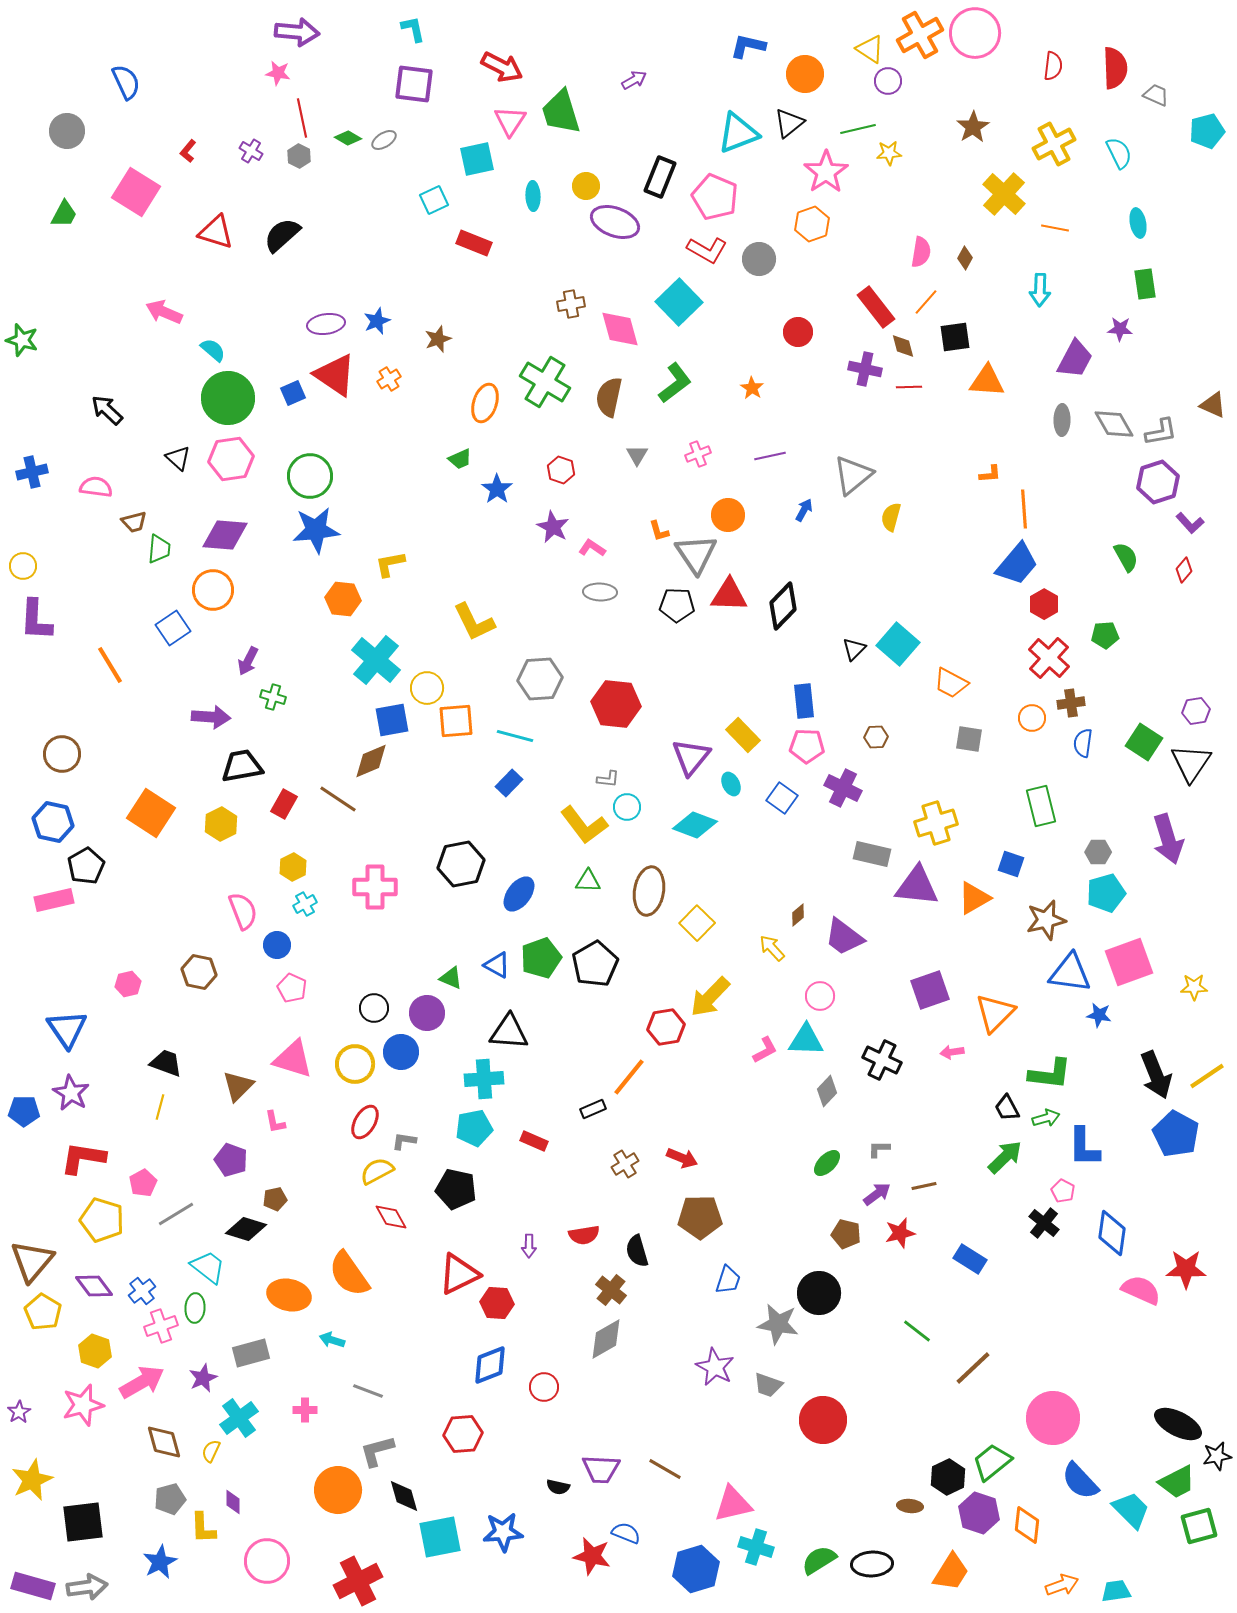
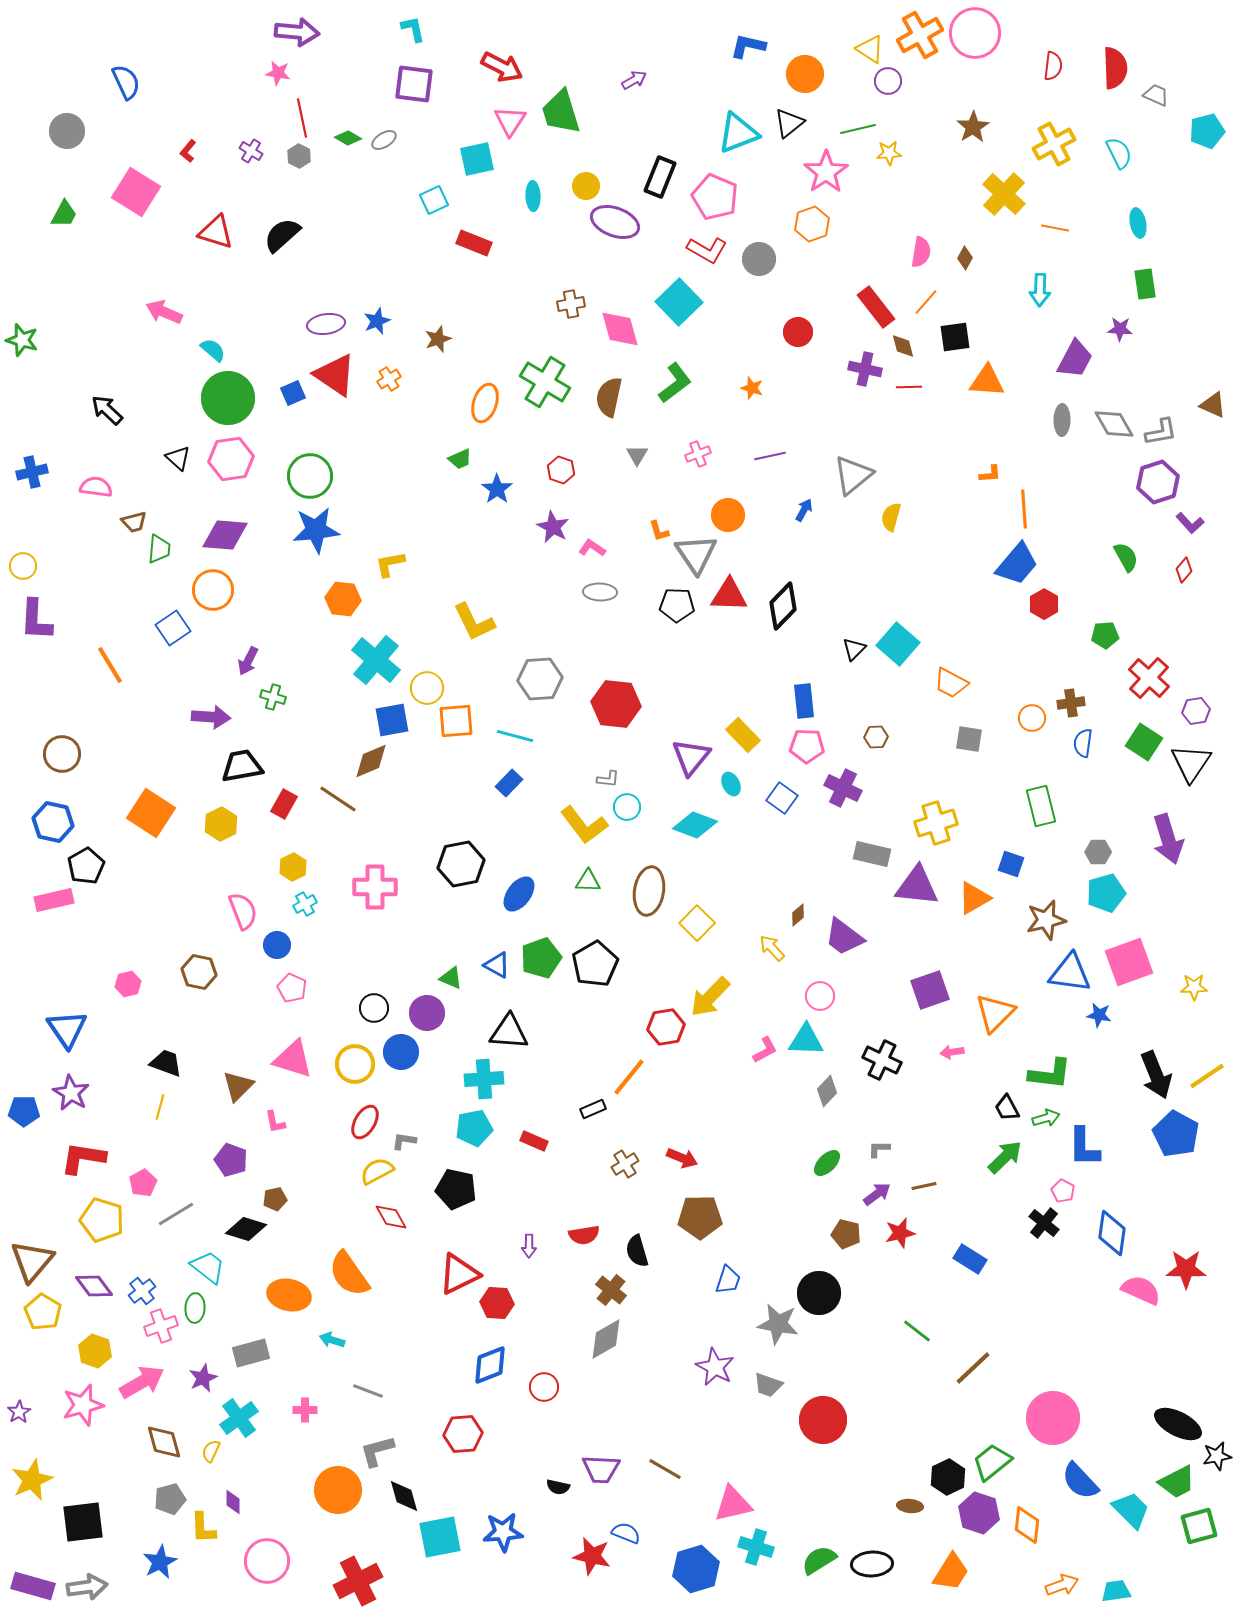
orange star at (752, 388): rotated 15 degrees counterclockwise
red cross at (1049, 658): moved 100 px right, 20 px down
